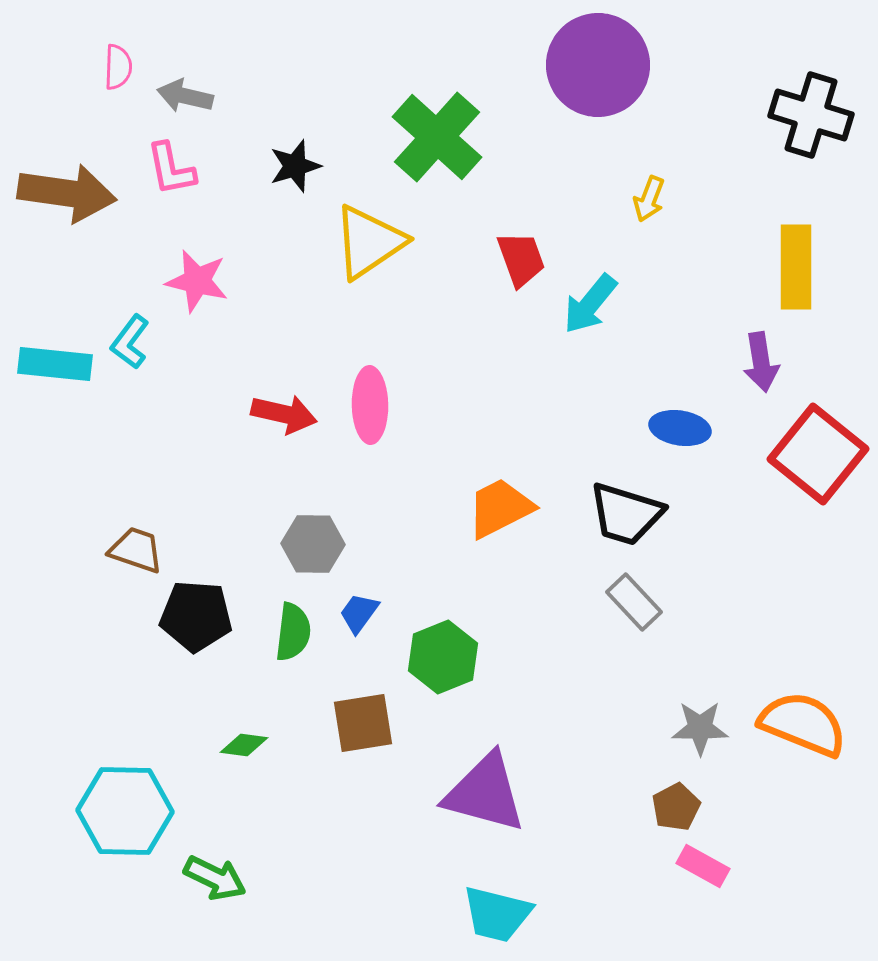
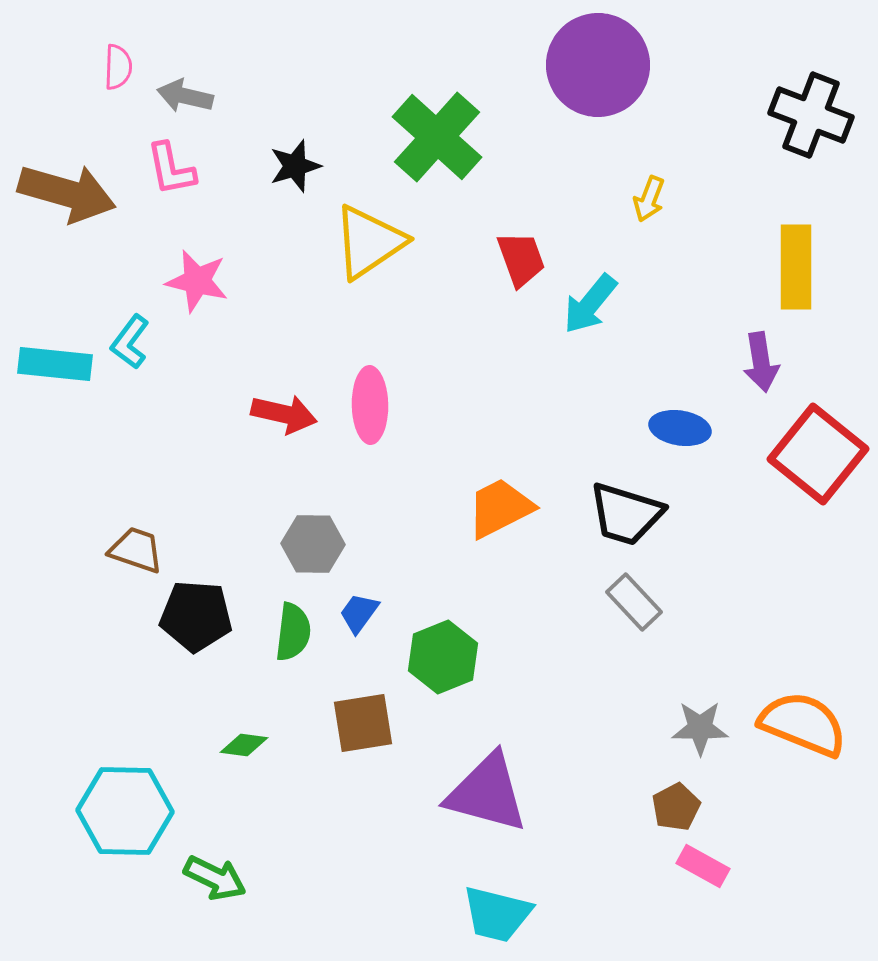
black cross: rotated 4 degrees clockwise
brown arrow: rotated 8 degrees clockwise
purple triangle: moved 2 px right
